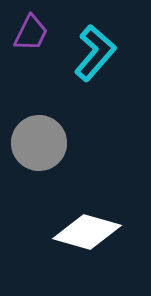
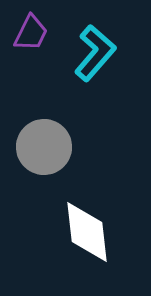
gray circle: moved 5 px right, 4 px down
white diamond: rotated 68 degrees clockwise
